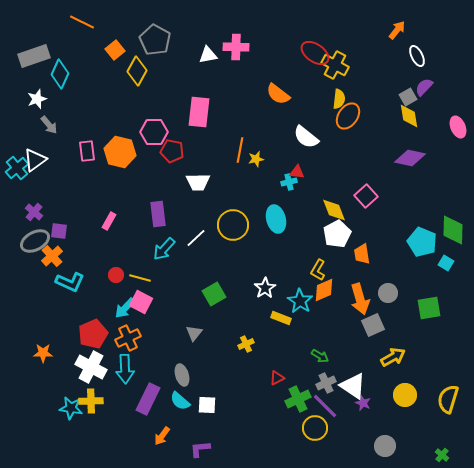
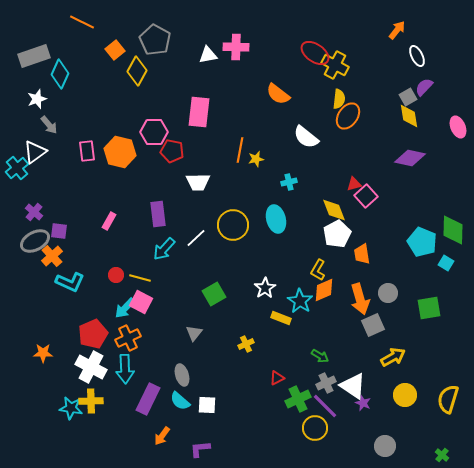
white triangle at (35, 160): moved 8 px up
red triangle at (297, 172): moved 57 px right, 12 px down; rotated 21 degrees counterclockwise
